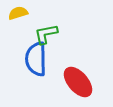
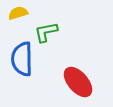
green L-shape: moved 2 px up
blue semicircle: moved 14 px left
